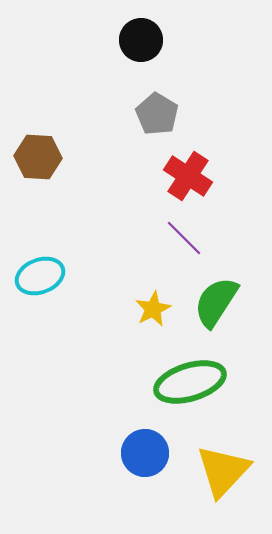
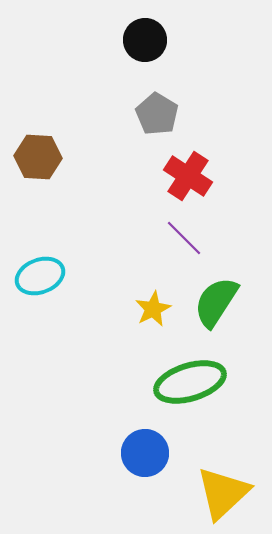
black circle: moved 4 px right
yellow triangle: moved 22 px down; rotated 4 degrees clockwise
